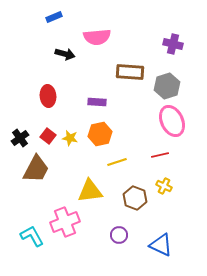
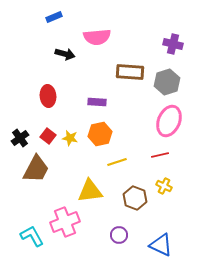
gray hexagon: moved 4 px up
pink ellipse: moved 3 px left; rotated 48 degrees clockwise
